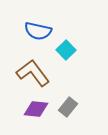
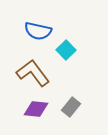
gray rectangle: moved 3 px right
